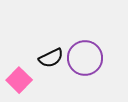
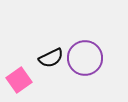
pink square: rotated 10 degrees clockwise
